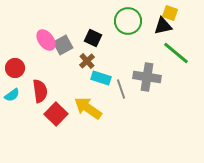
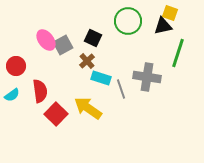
green line: moved 2 px right; rotated 68 degrees clockwise
red circle: moved 1 px right, 2 px up
